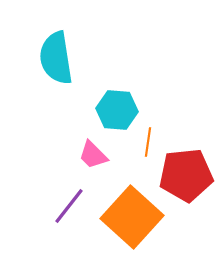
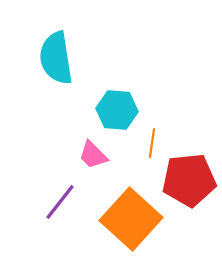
orange line: moved 4 px right, 1 px down
red pentagon: moved 3 px right, 5 px down
purple line: moved 9 px left, 4 px up
orange square: moved 1 px left, 2 px down
